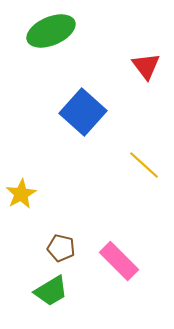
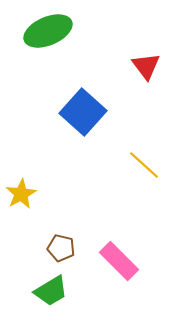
green ellipse: moved 3 px left
